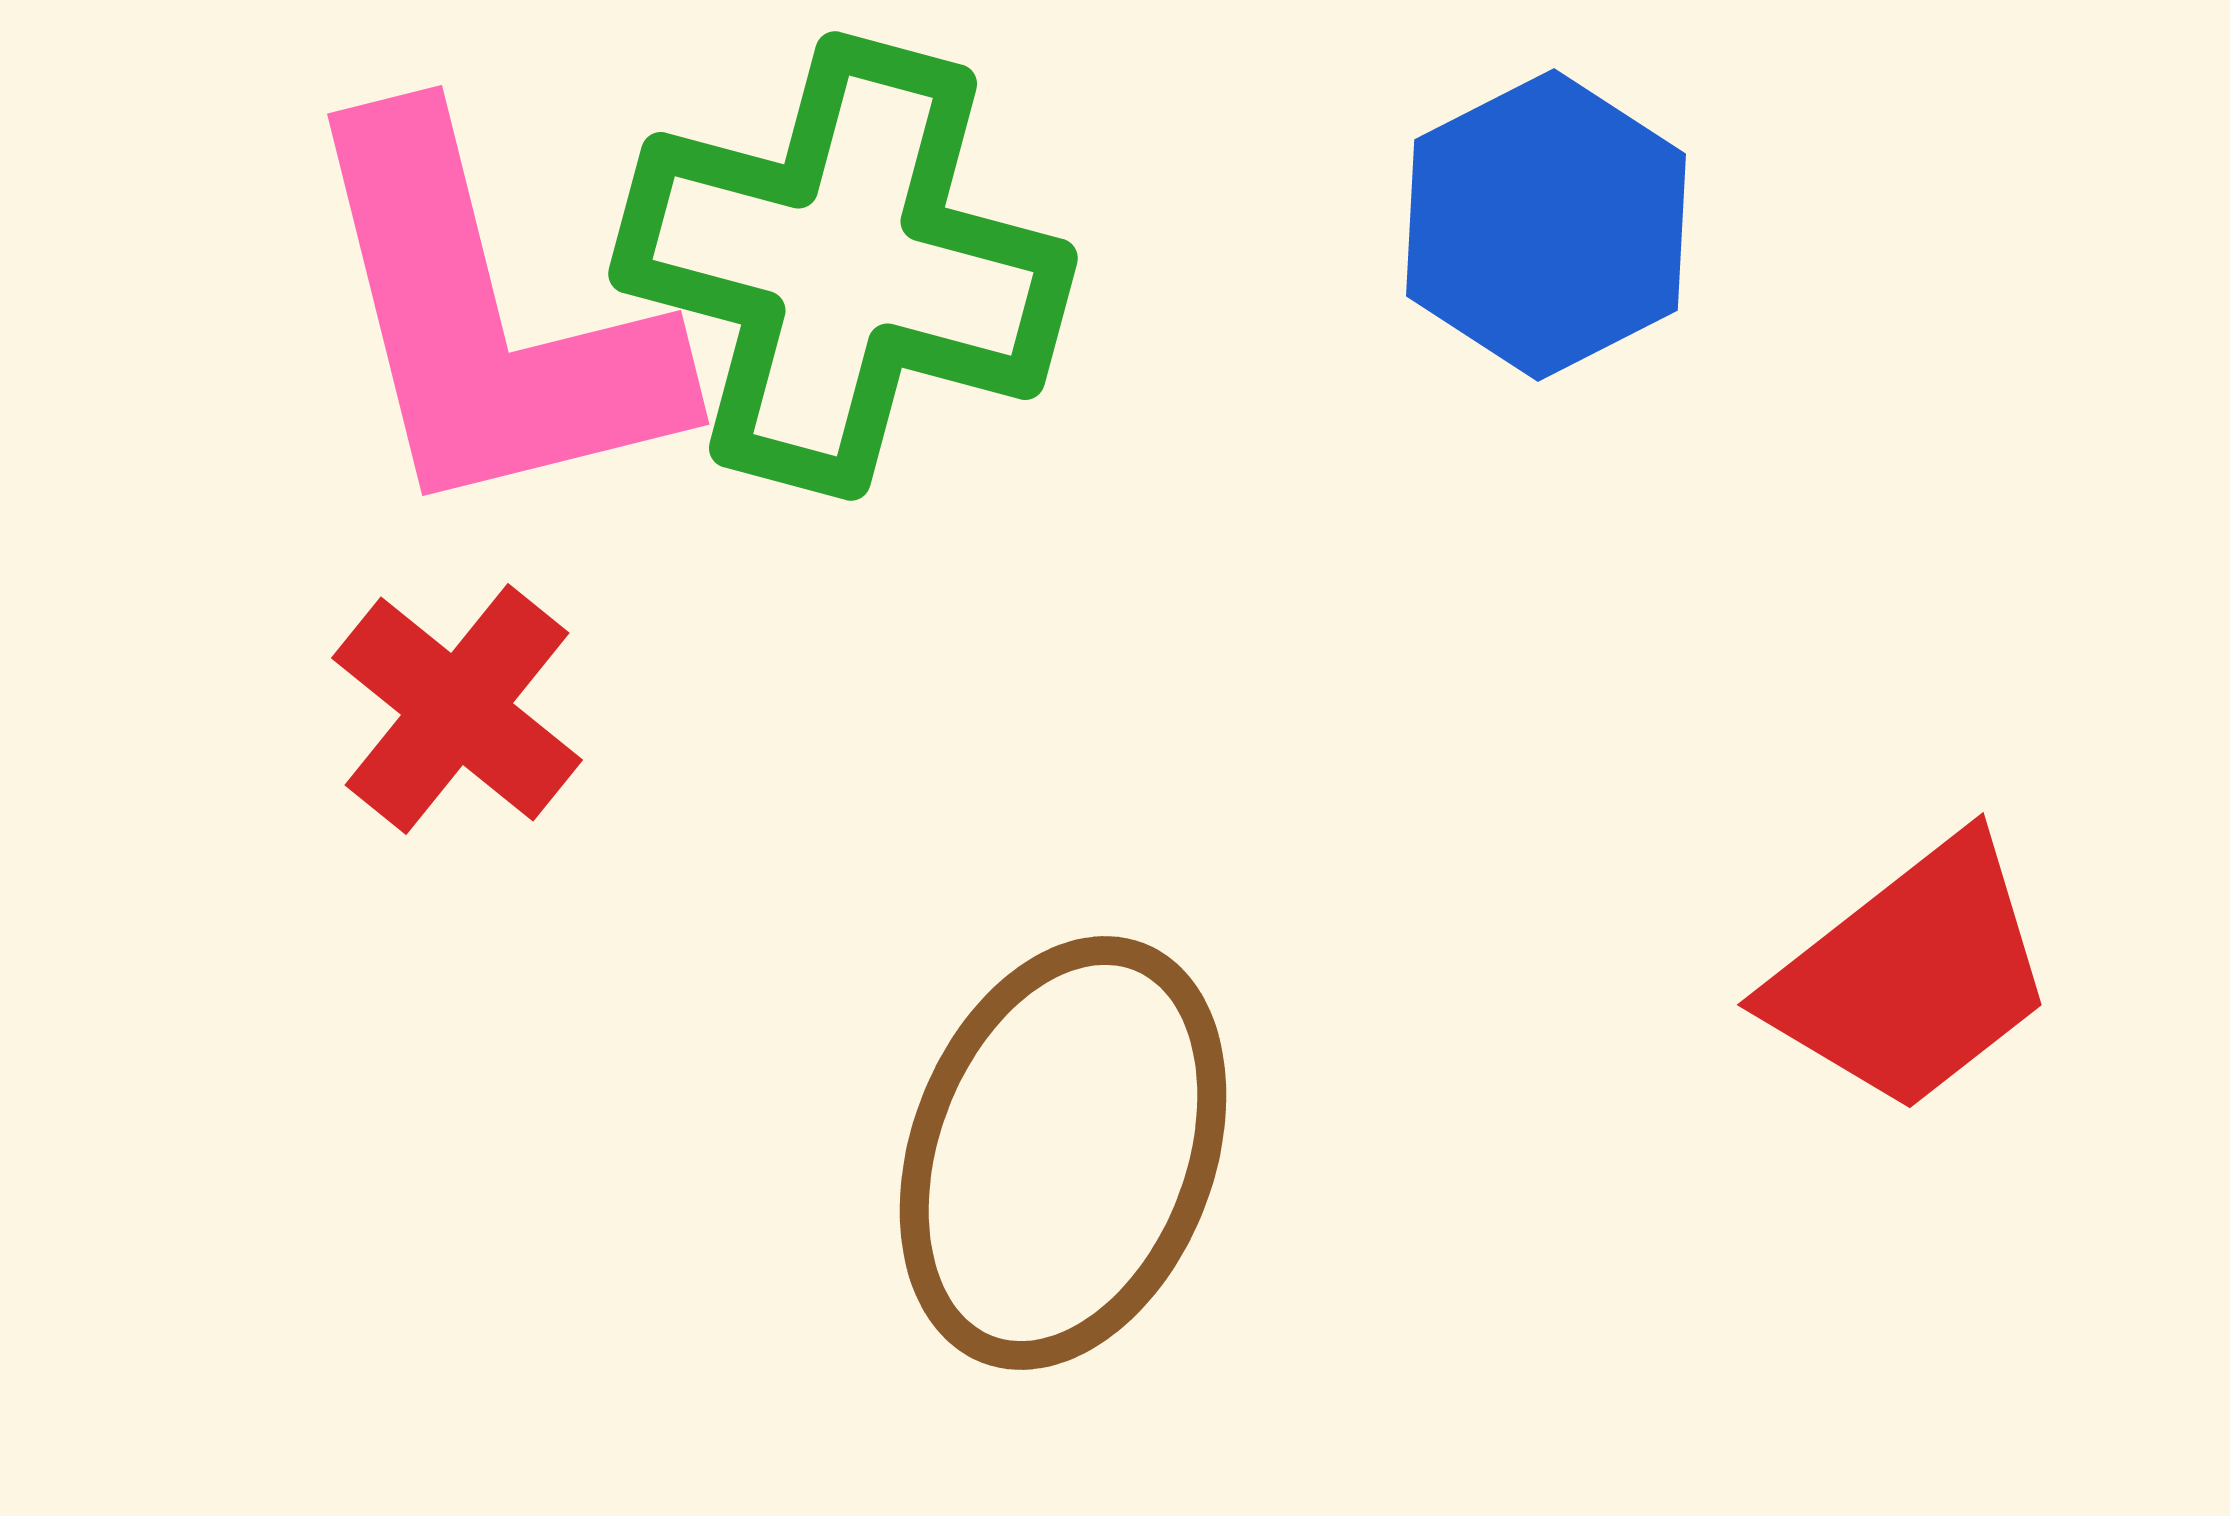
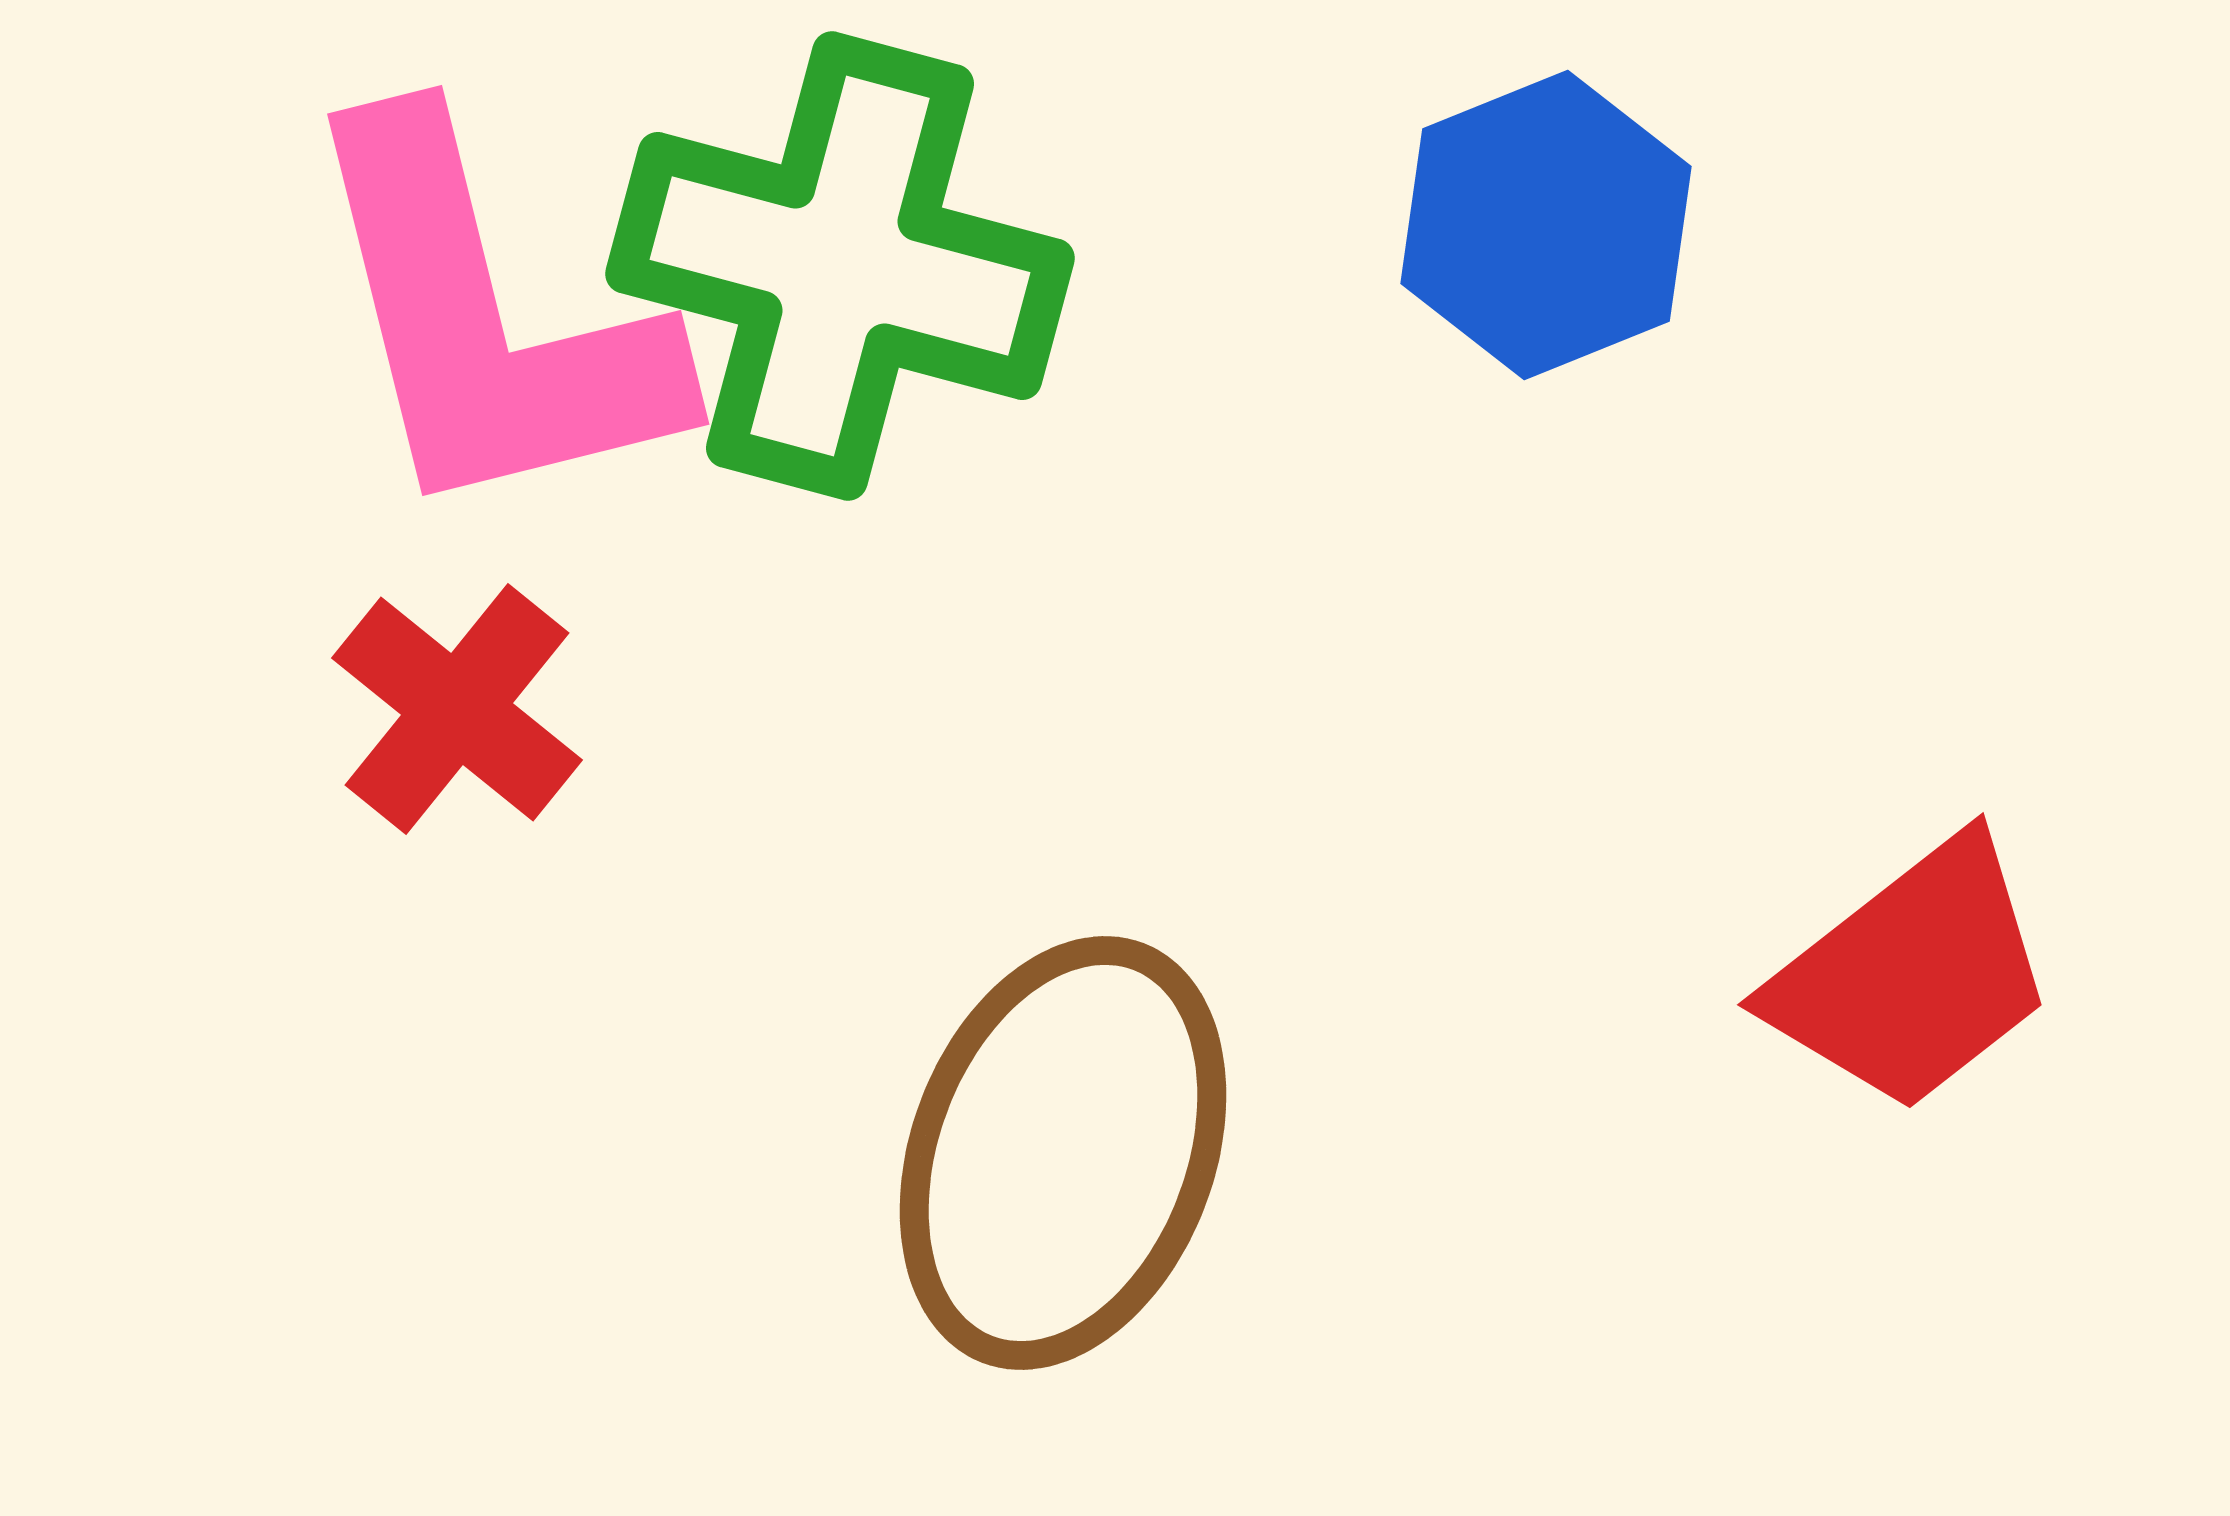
blue hexagon: rotated 5 degrees clockwise
green cross: moved 3 px left
